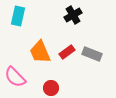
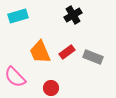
cyan rectangle: rotated 60 degrees clockwise
gray rectangle: moved 1 px right, 3 px down
